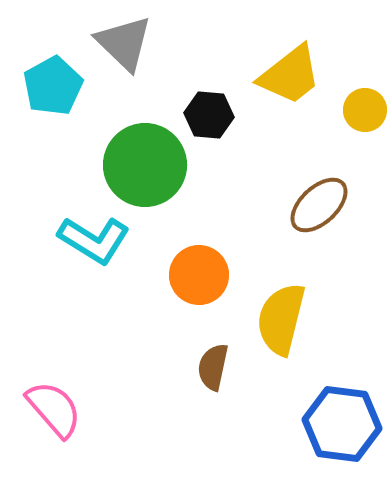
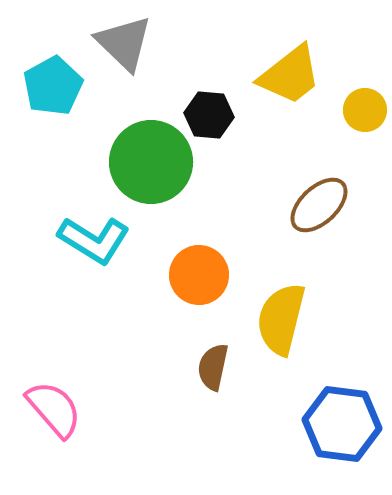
green circle: moved 6 px right, 3 px up
